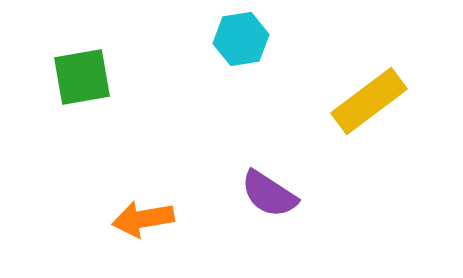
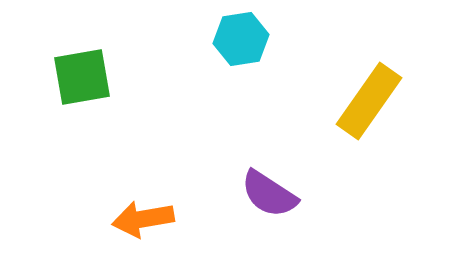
yellow rectangle: rotated 18 degrees counterclockwise
